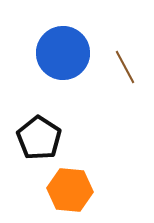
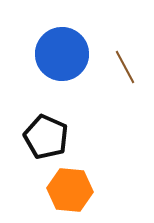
blue circle: moved 1 px left, 1 px down
black pentagon: moved 7 px right, 1 px up; rotated 9 degrees counterclockwise
